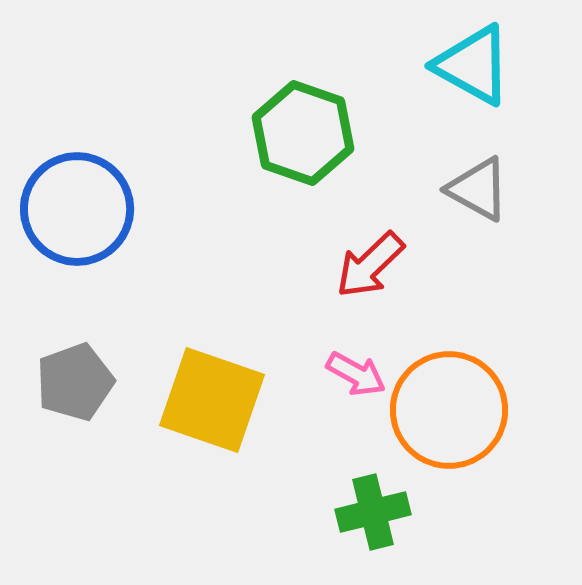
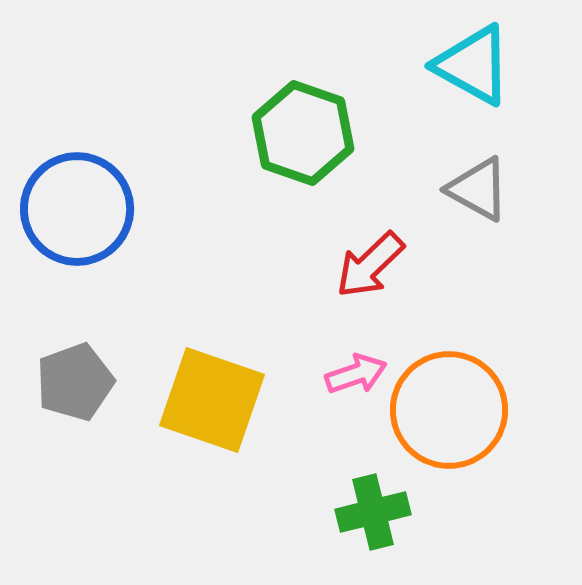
pink arrow: rotated 48 degrees counterclockwise
